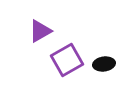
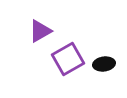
purple square: moved 1 px right, 1 px up
